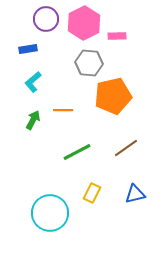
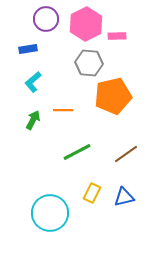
pink hexagon: moved 2 px right, 1 px down
brown line: moved 6 px down
blue triangle: moved 11 px left, 3 px down
